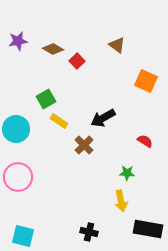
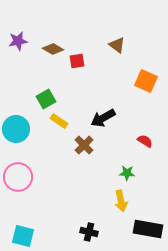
red square: rotated 35 degrees clockwise
